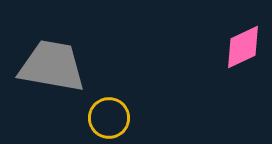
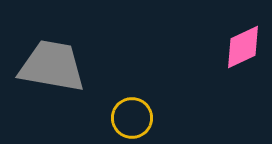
yellow circle: moved 23 px right
